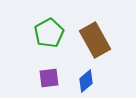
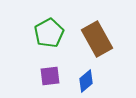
brown rectangle: moved 2 px right, 1 px up
purple square: moved 1 px right, 2 px up
